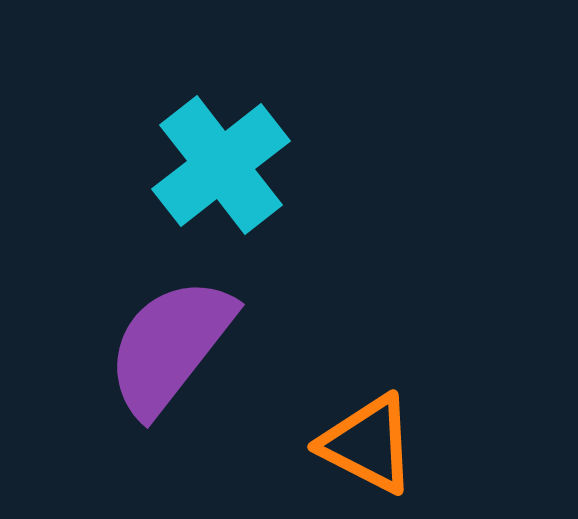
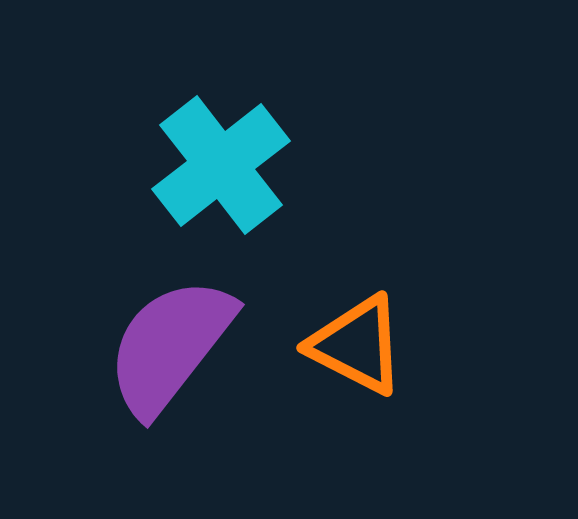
orange triangle: moved 11 px left, 99 px up
